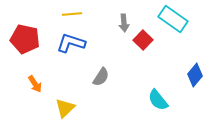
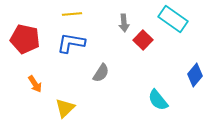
blue L-shape: rotated 8 degrees counterclockwise
gray semicircle: moved 4 px up
